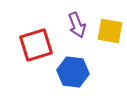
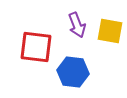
red square: moved 2 px down; rotated 24 degrees clockwise
